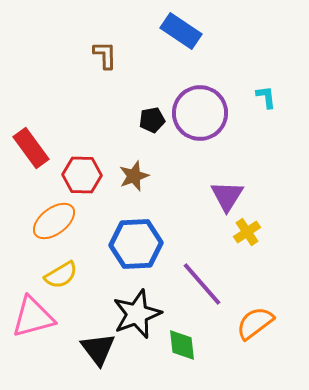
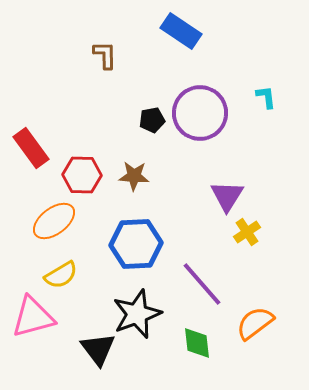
brown star: rotated 24 degrees clockwise
green diamond: moved 15 px right, 2 px up
